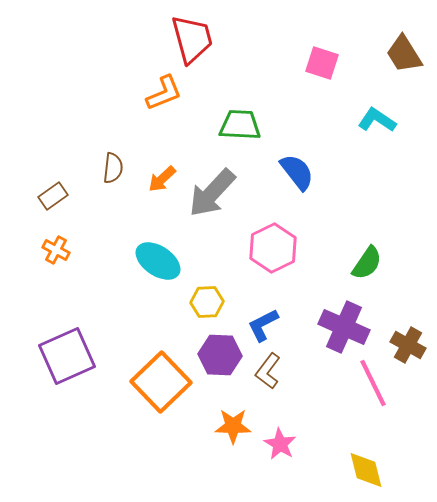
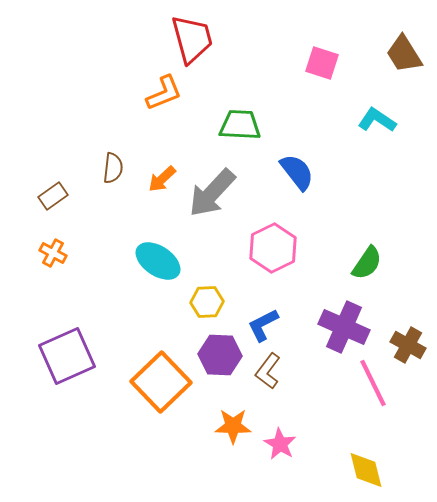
orange cross: moved 3 px left, 3 px down
